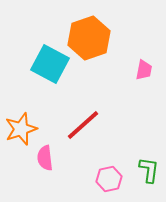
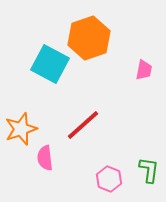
pink hexagon: rotated 25 degrees counterclockwise
